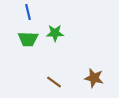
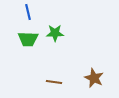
brown star: rotated 12 degrees clockwise
brown line: rotated 28 degrees counterclockwise
